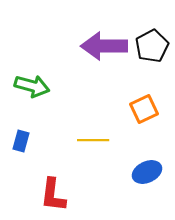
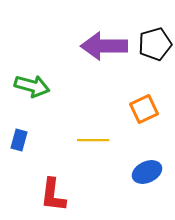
black pentagon: moved 3 px right, 2 px up; rotated 12 degrees clockwise
blue rectangle: moved 2 px left, 1 px up
